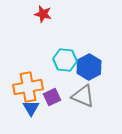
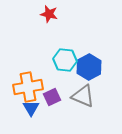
red star: moved 6 px right
